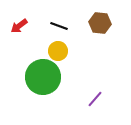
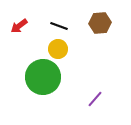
brown hexagon: rotated 10 degrees counterclockwise
yellow circle: moved 2 px up
